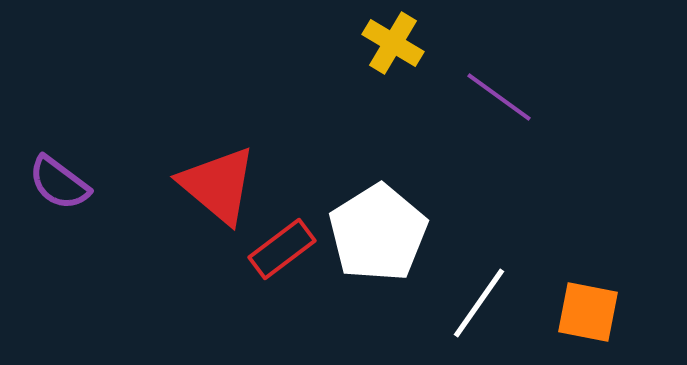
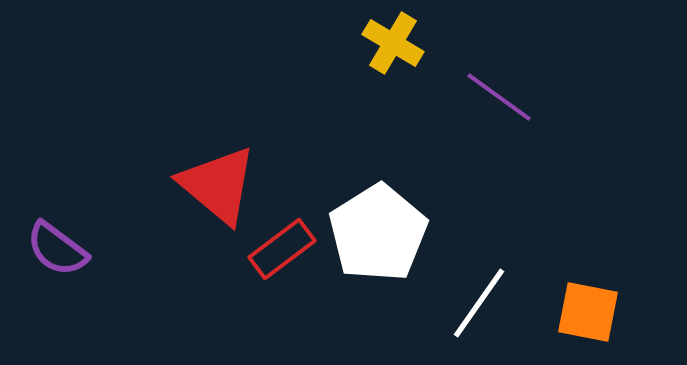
purple semicircle: moved 2 px left, 66 px down
